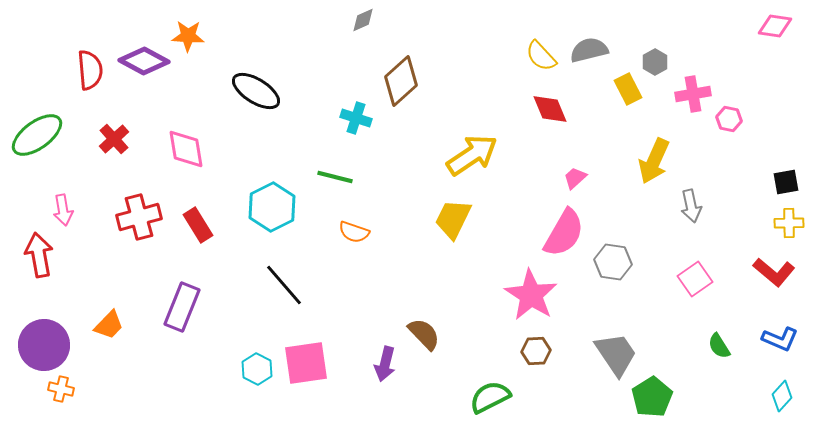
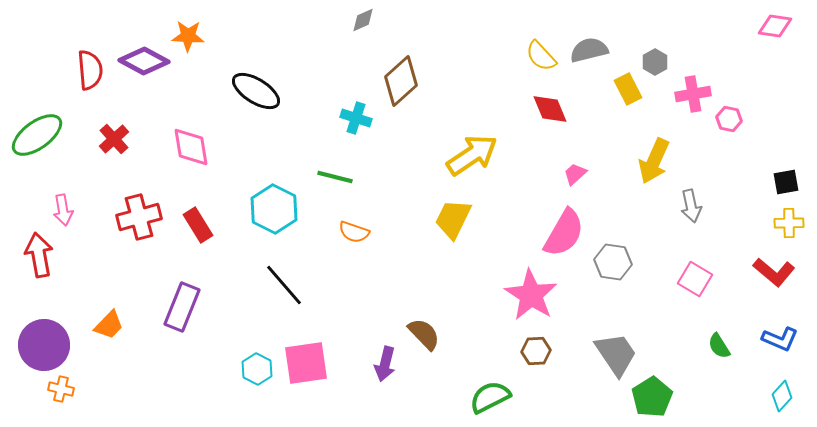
pink diamond at (186, 149): moved 5 px right, 2 px up
pink trapezoid at (575, 178): moved 4 px up
cyan hexagon at (272, 207): moved 2 px right, 2 px down; rotated 6 degrees counterclockwise
pink square at (695, 279): rotated 24 degrees counterclockwise
